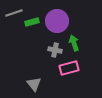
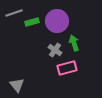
gray cross: rotated 24 degrees clockwise
pink rectangle: moved 2 px left
gray triangle: moved 17 px left, 1 px down
